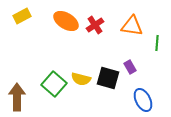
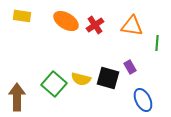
yellow rectangle: rotated 36 degrees clockwise
